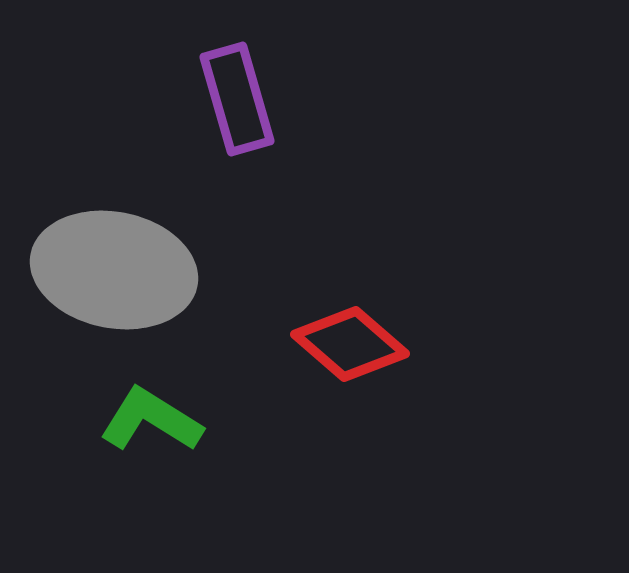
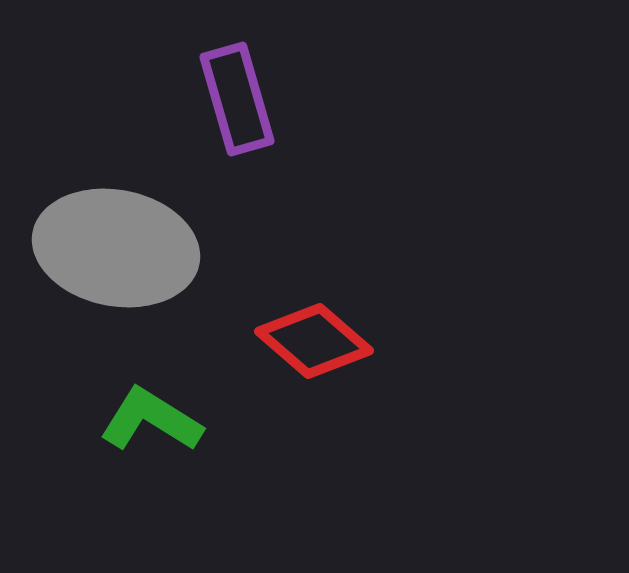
gray ellipse: moved 2 px right, 22 px up
red diamond: moved 36 px left, 3 px up
